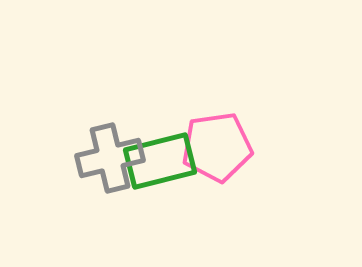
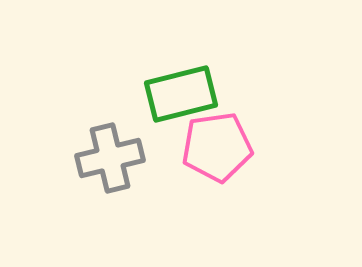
green rectangle: moved 21 px right, 67 px up
